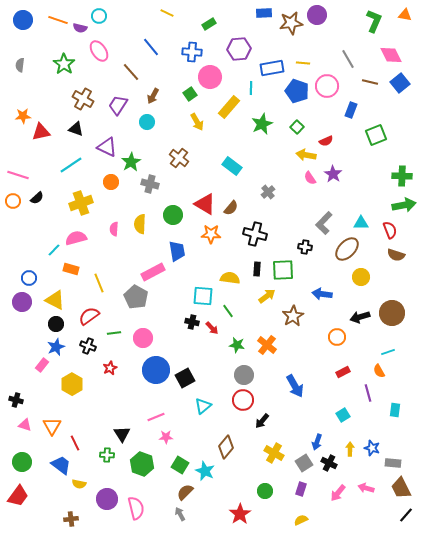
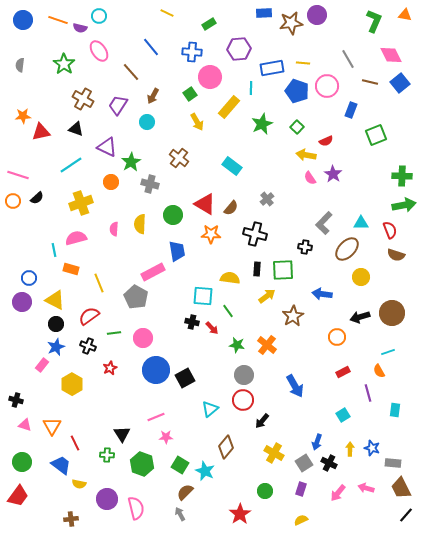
gray cross at (268, 192): moved 1 px left, 7 px down
cyan line at (54, 250): rotated 56 degrees counterclockwise
cyan triangle at (203, 406): moved 7 px right, 3 px down
